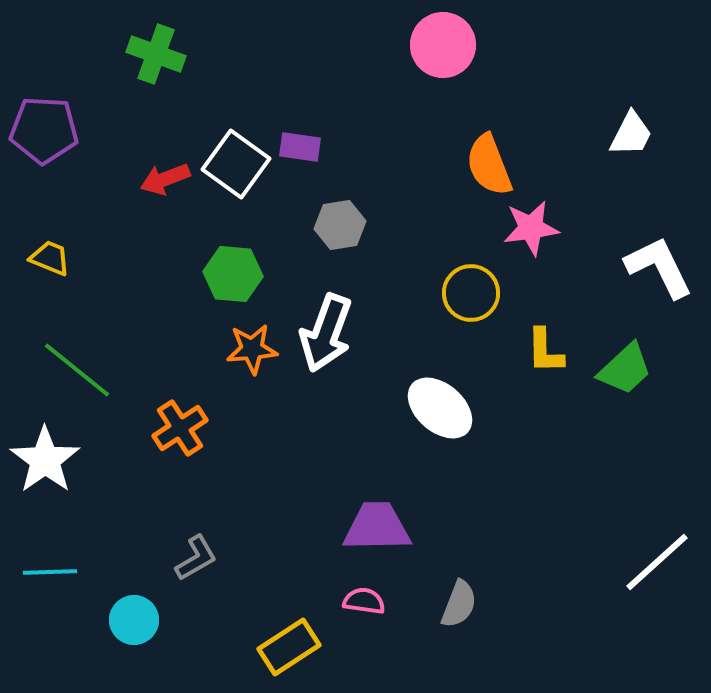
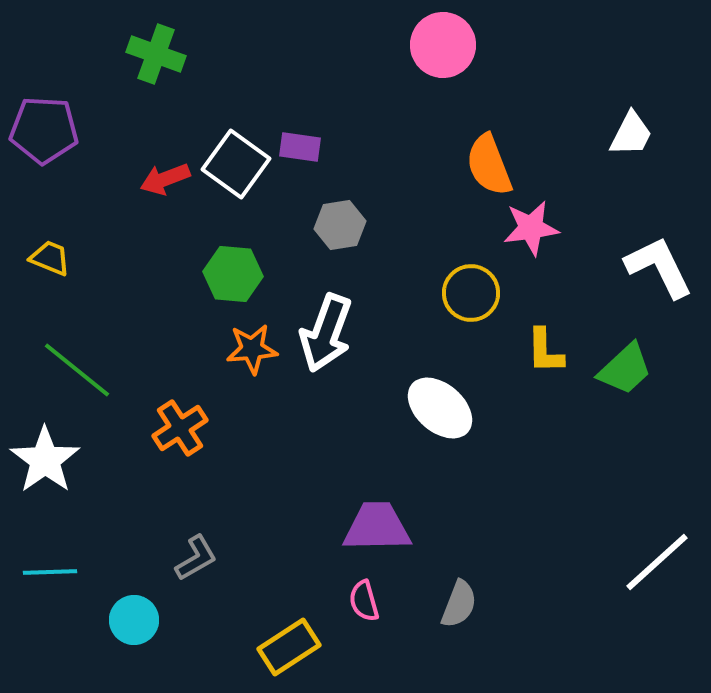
pink semicircle: rotated 114 degrees counterclockwise
